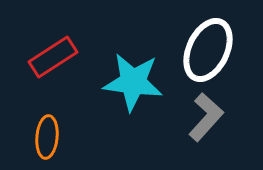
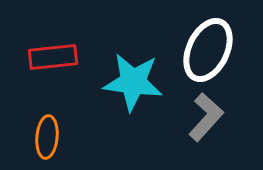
red rectangle: rotated 27 degrees clockwise
